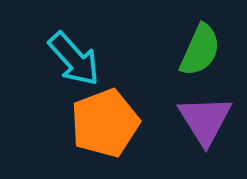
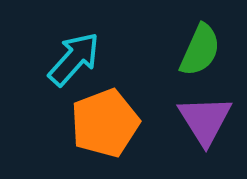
cyan arrow: rotated 96 degrees counterclockwise
